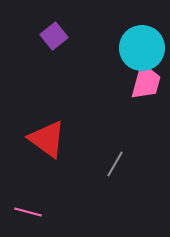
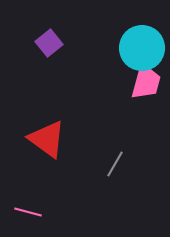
purple square: moved 5 px left, 7 px down
